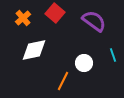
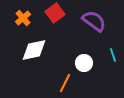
red square: rotated 12 degrees clockwise
orange line: moved 2 px right, 2 px down
